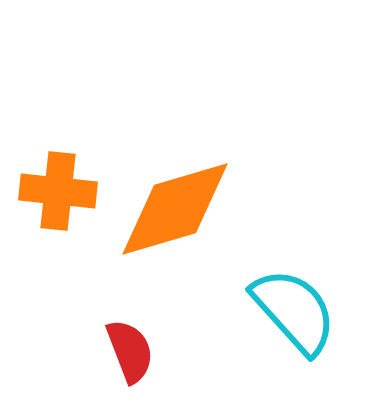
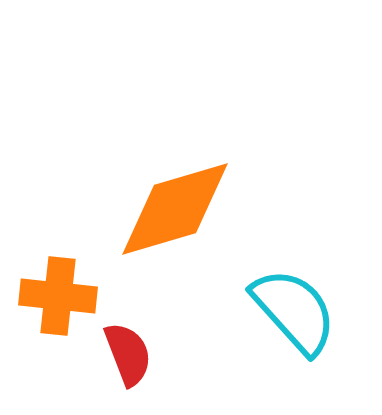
orange cross: moved 105 px down
red semicircle: moved 2 px left, 3 px down
